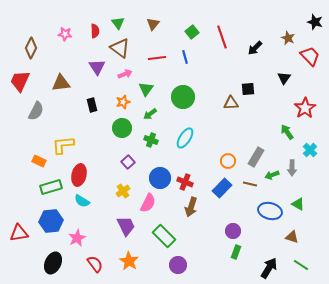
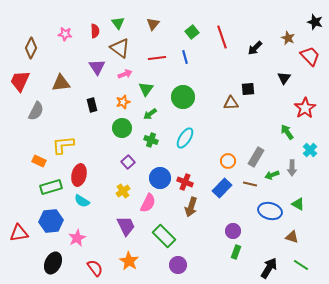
red semicircle at (95, 264): moved 4 px down
